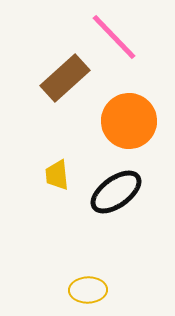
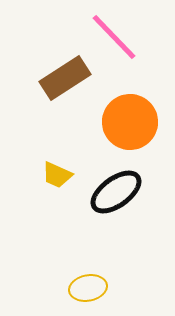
brown rectangle: rotated 9 degrees clockwise
orange circle: moved 1 px right, 1 px down
yellow trapezoid: rotated 60 degrees counterclockwise
yellow ellipse: moved 2 px up; rotated 9 degrees counterclockwise
